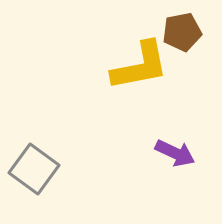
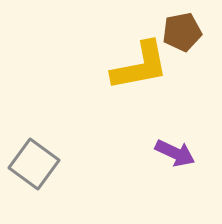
gray square: moved 5 px up
